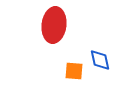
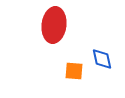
blue diamond: moved 2 px right, 1 px up
